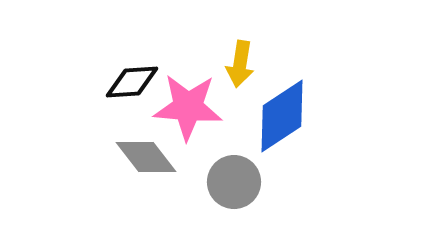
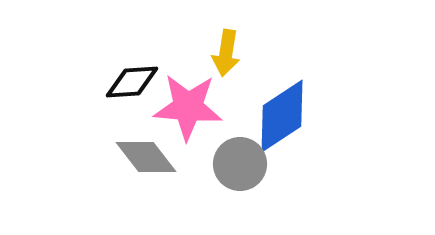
yellow arrow: moved 14 px left, 11 px up
gray circle: moved 6 px right, 18 px up
